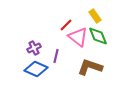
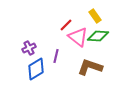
green diamond: rotated 65 degrees counterclockwise
purple cross: moved 5 px left
blue diamond: rotated 55 degrees counterclockwise
